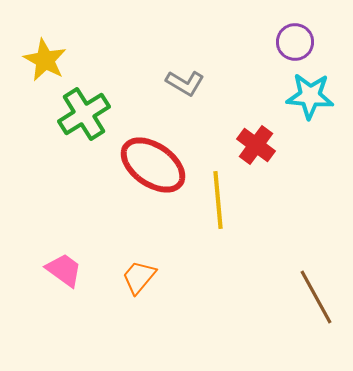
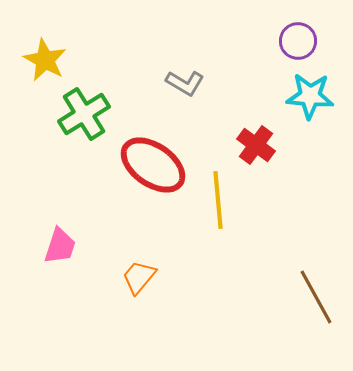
purple circle: moved 3 px right, 1 px up
pink trapezoid: moved 4 px left, 24 px up; rotated 72 degrees clockwise
